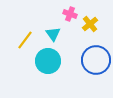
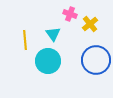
yellow line: rotated 42 degrees counterclockwise
